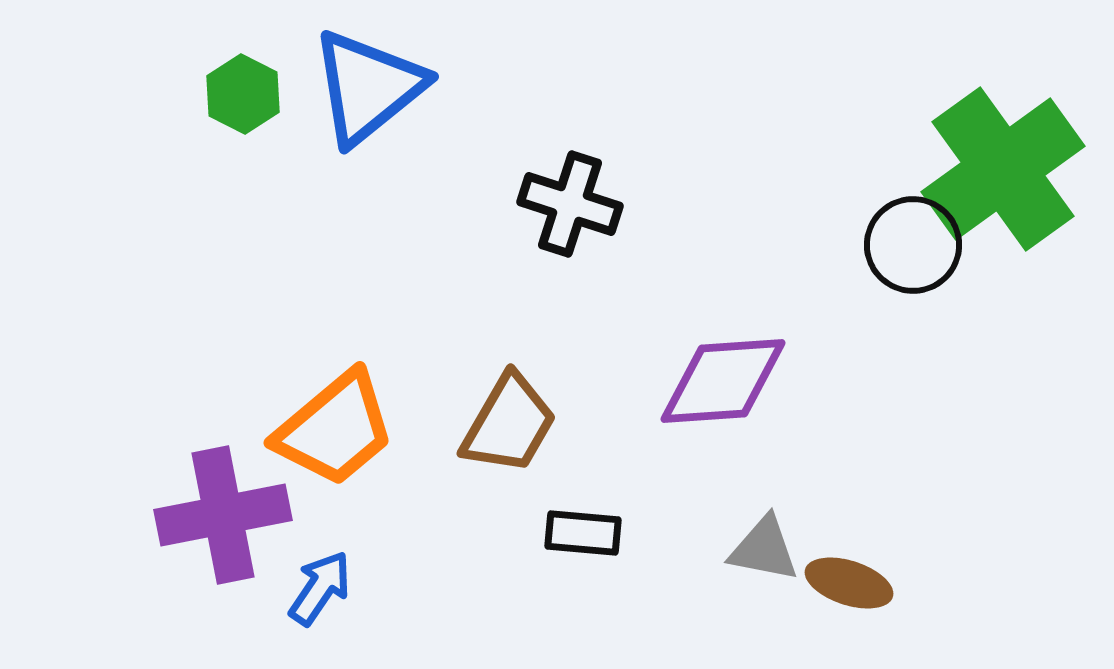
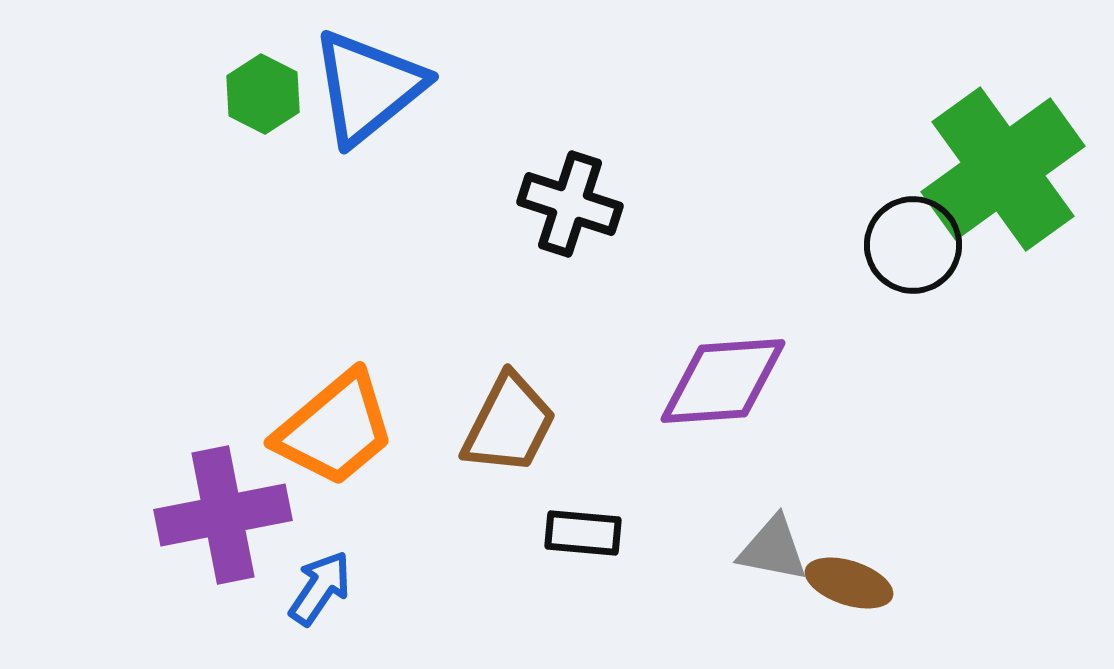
green hexagon: moved 20 px right
brown trapezoid: rotated 3 degrees counterclockwise
gray triangle: moved 9 px right
